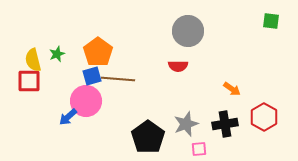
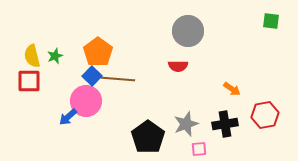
green star: moved 2 px left, 2 px down
yellow semicircle: moved 1 px left, 4 px up
blue square: rotated 30 degrees counterclockwise
red hexagon: moved 1 px right, 2 px up; rotated 20 degrees clockwise
